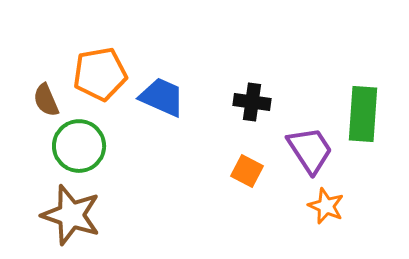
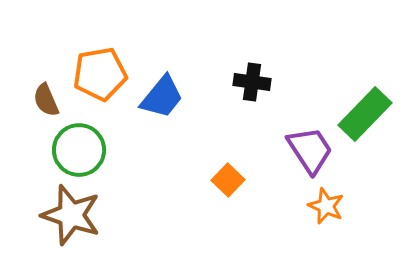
blue trapezoid: rotated 105 degrees clockwise
black cross: moved 20 px up
green rectangle: moved 2 px right; rotated 40 degrees clockwise
green circle: moved 4 px down
orange square: moved 19 px left, 9 px down; rotated 16 degrees clockwise
